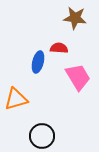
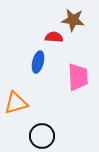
brown star: moved 2 px left, 2 px down
red semicircle: moved 5 px left, 11 px up
pink trapezoid: rotated 28 degrees clockwise
orange triangle: moved 4 px down
